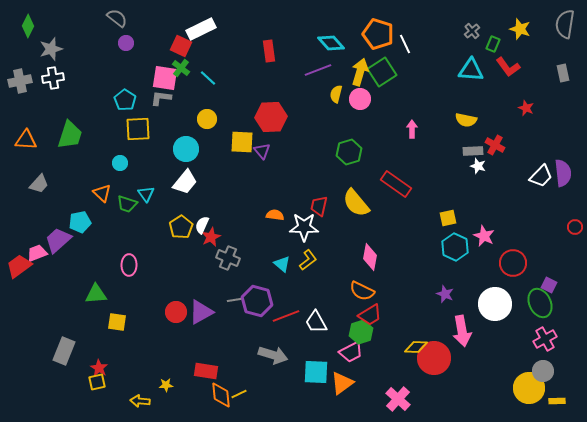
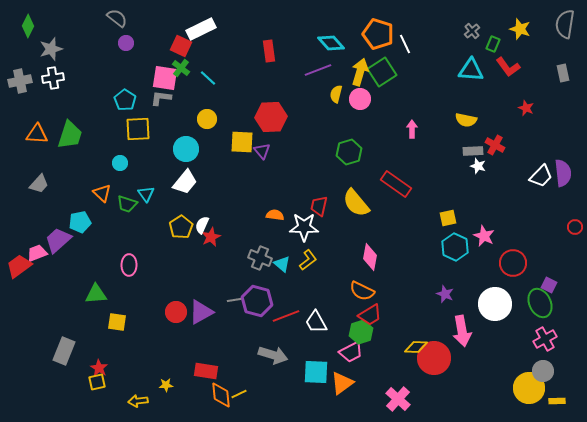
orange triangle at (26, 140): moved 11 px right, 6 px up
gray cross at (228, 258): moved 32 px right
yellow arrow at (140, 401): moved 2 px left; rotated 12 degrees counterclockwise
